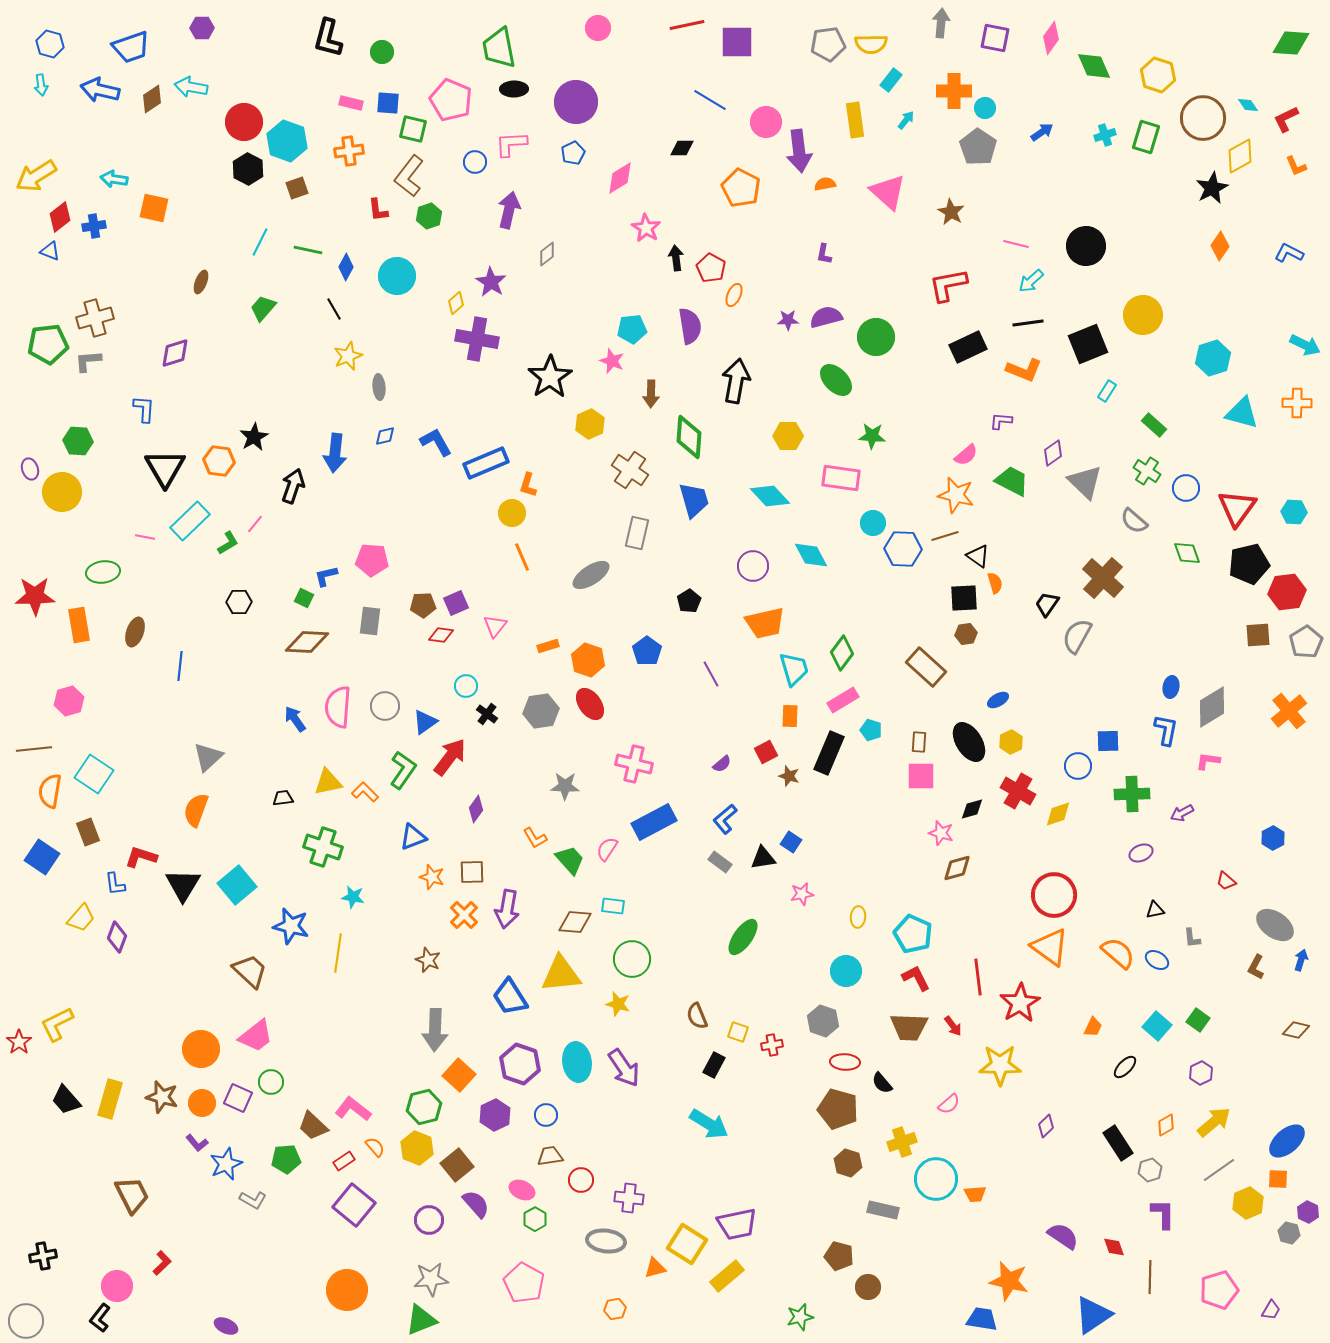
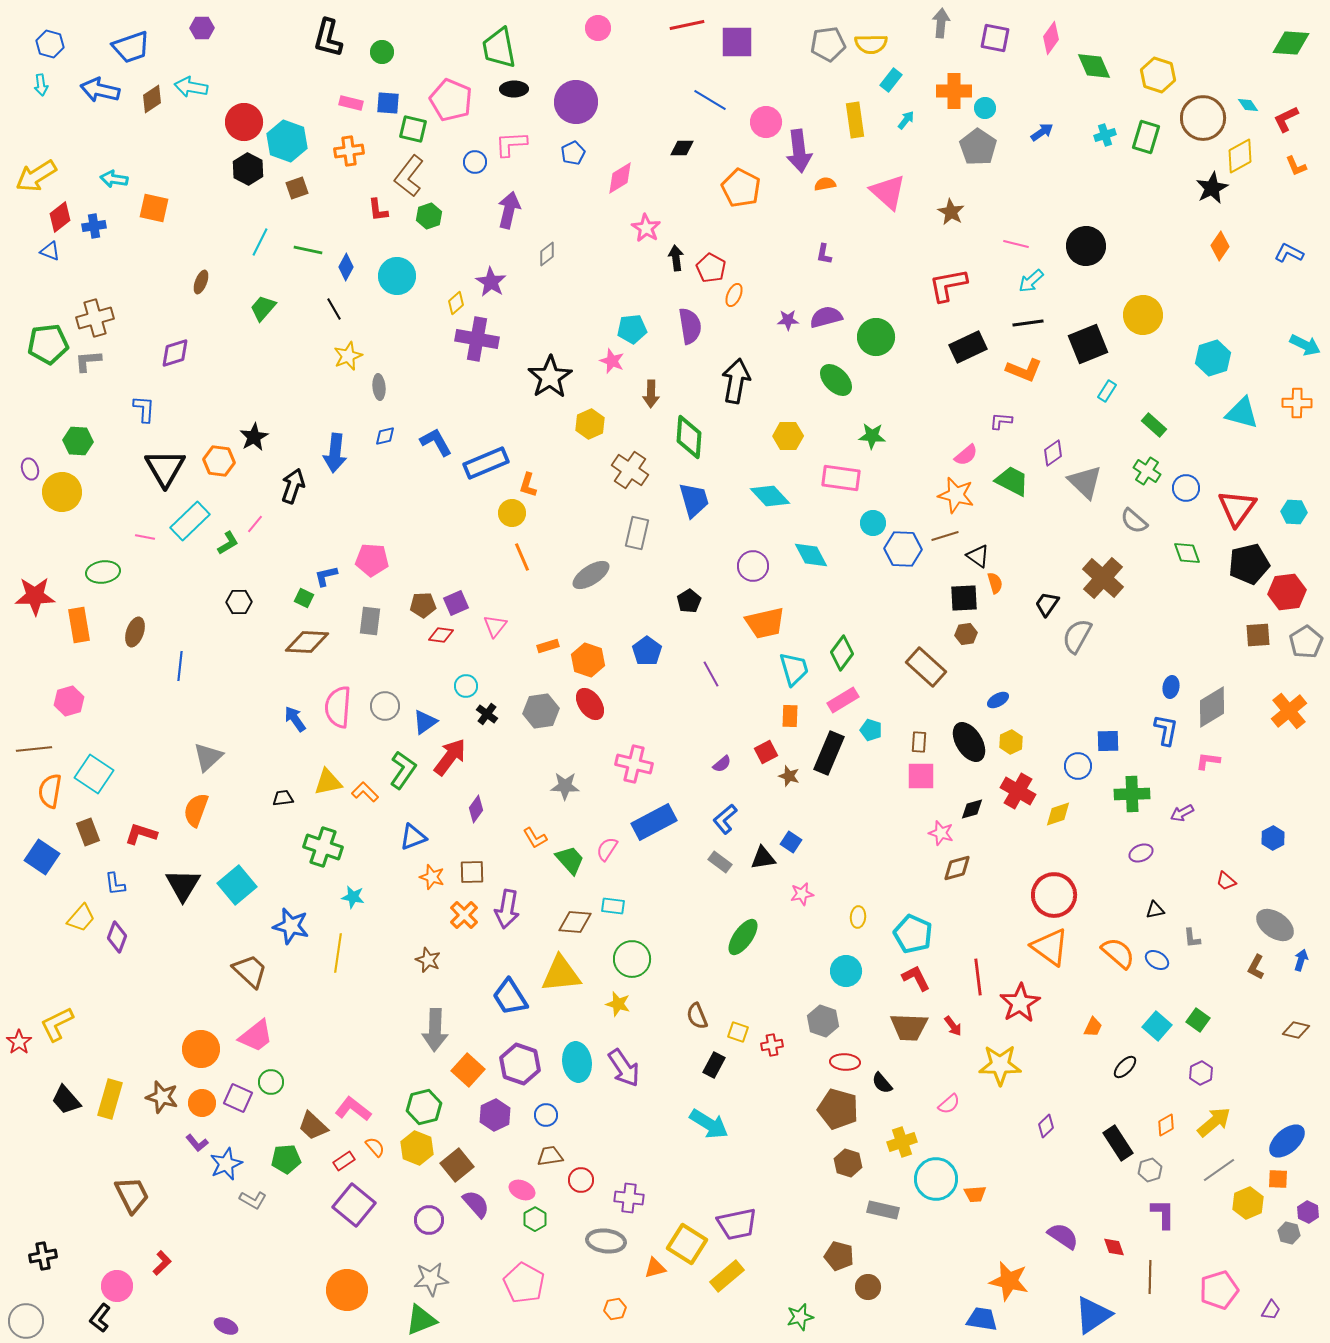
red L-shape at (141, 857): moved 23 px up
orange square at (459, 1075): moved 9 px right, 5 px up
